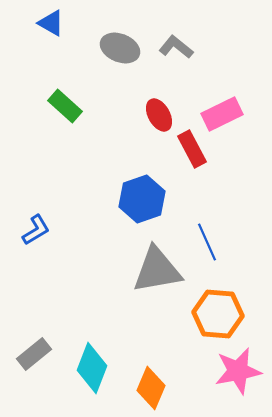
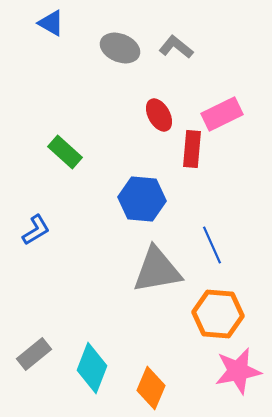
green rectangle: moved 46 px down
red rectangle: rotated 33 degrees clockwise
blue hexagon: rotated 24 degrees clockwise
blue line: moved 5 px right, 3 px down
